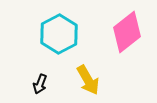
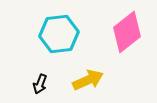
cyan hexagon: rotated 21 degrees clockwise
yellow arrow: rotated 84 degrees counterclockwise
